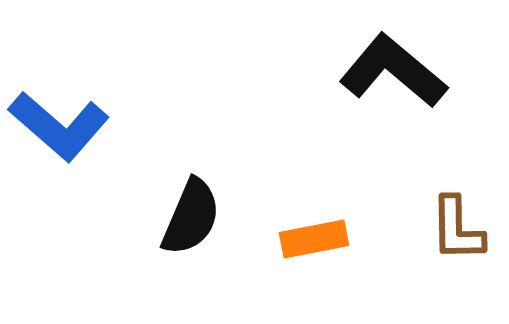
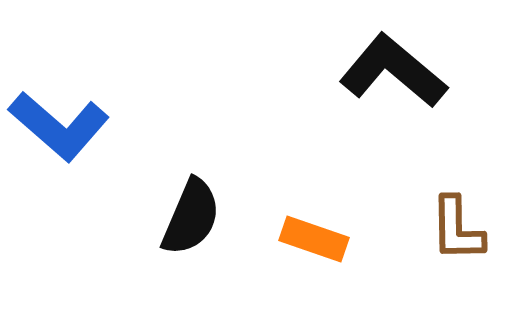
orange rectangle: rotated 30 degrees clockwise
